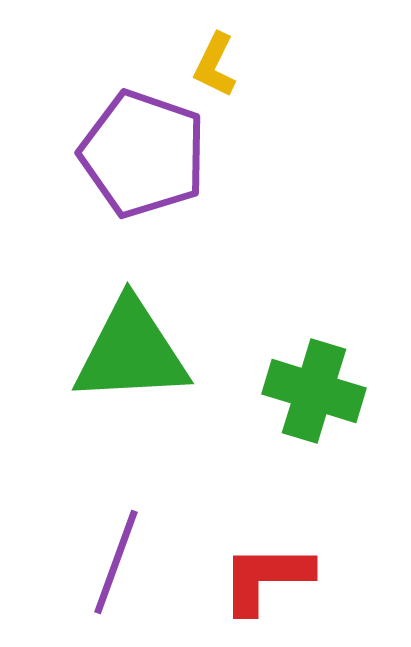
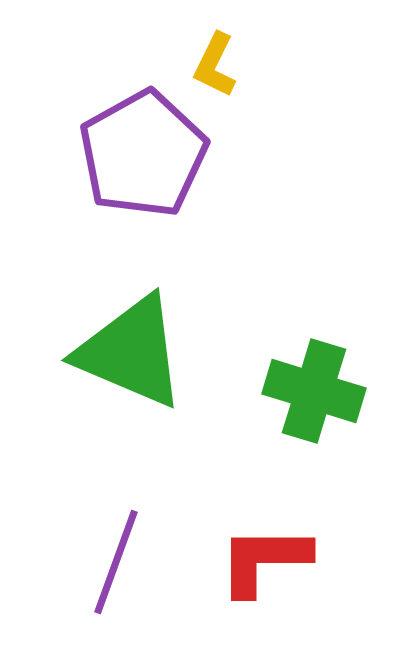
purple pentagon: rotated 24 degrees clockwise
green triangle: rotated 26 degrees clockwise
red L-shape: moved 2 px left, 18 px up
